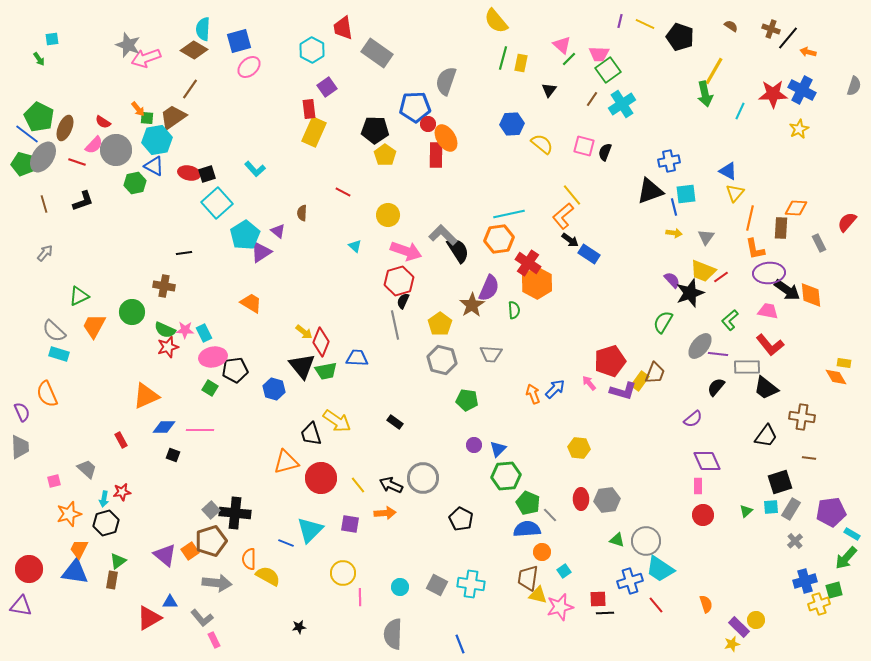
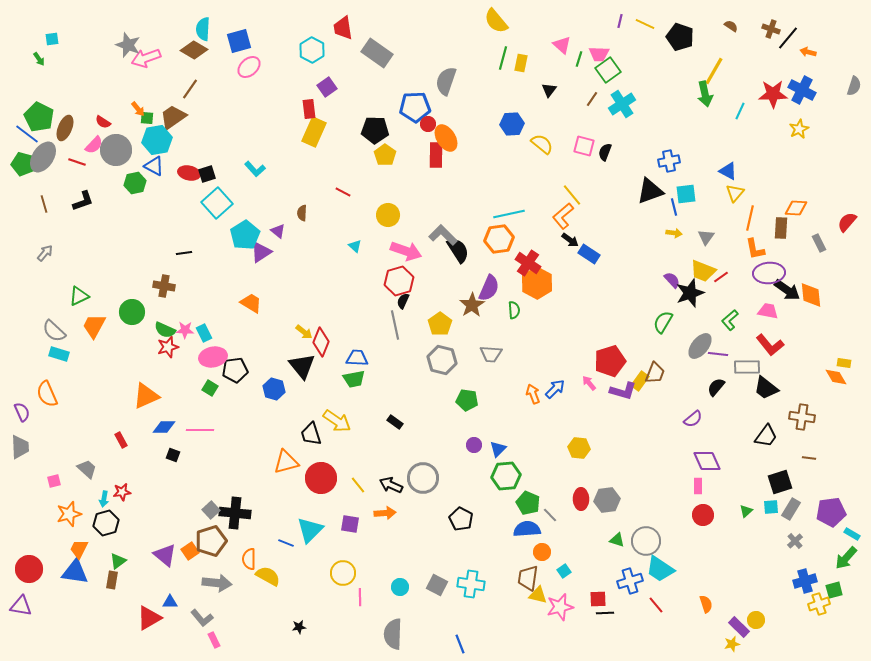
green line at (569, 59): moved 10 px right; rotated 28 degrees counterclockwise
green trapezoid at (326, 371): moved 28 px right, 8 px down
